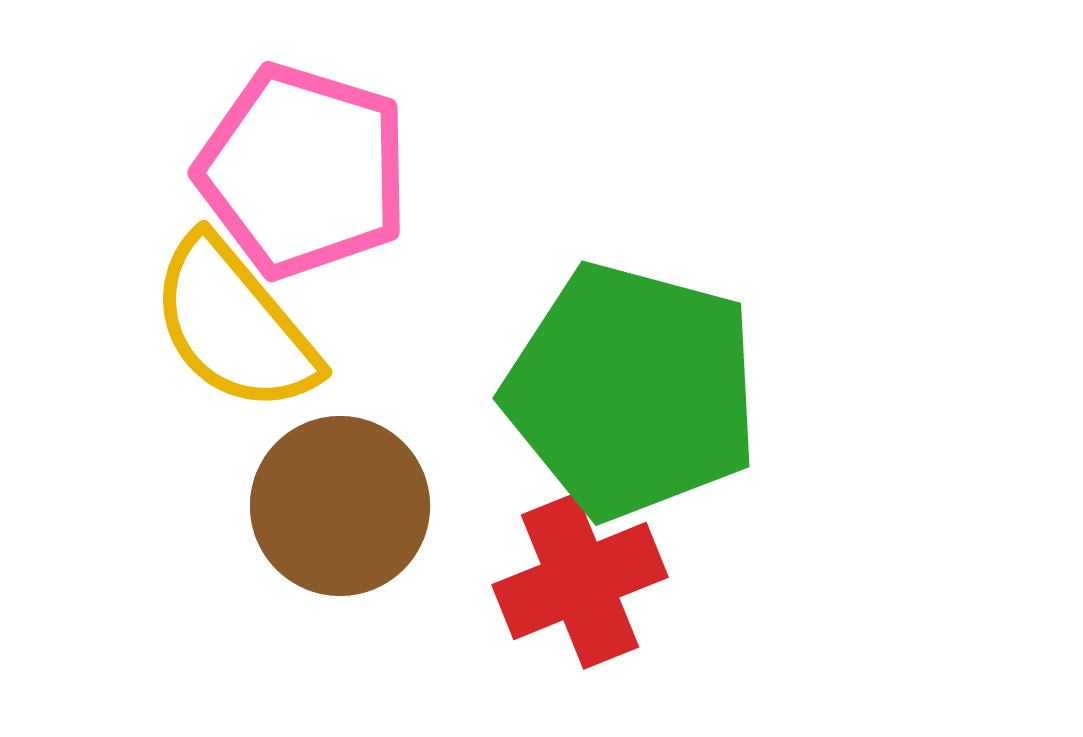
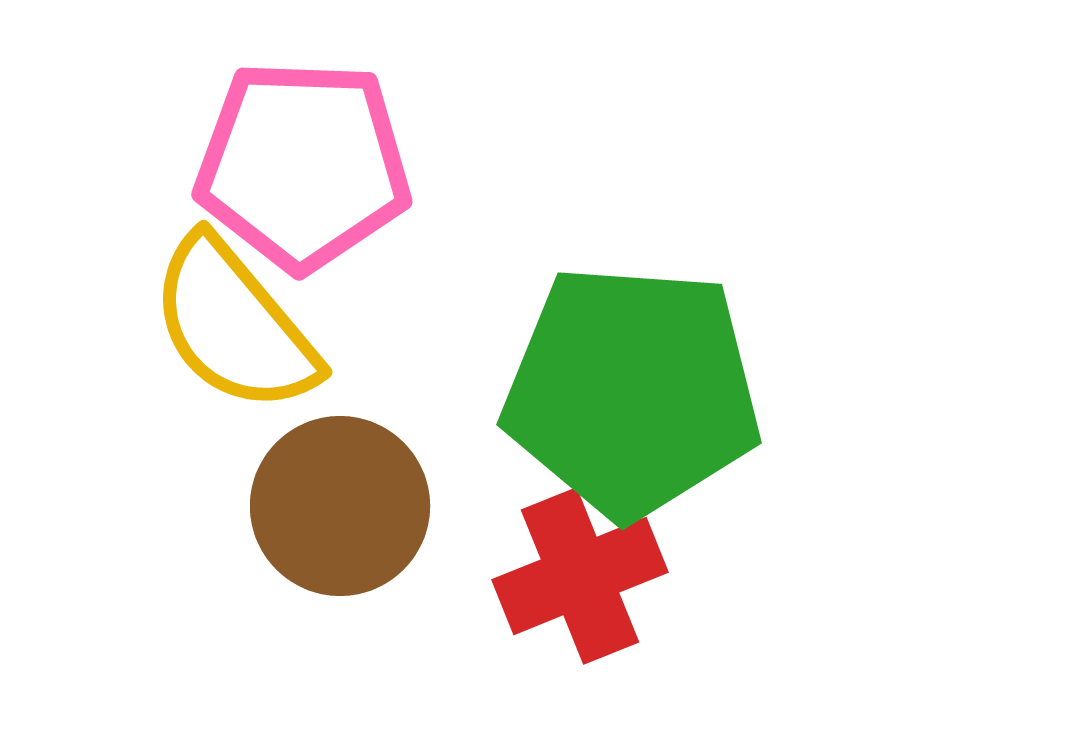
pink pentagon: moved 6 px up; rotated 15 degrees counterclockwise
green pentagon: rotated 11 degrees counterclockwise
red cross: moved 5 px up
